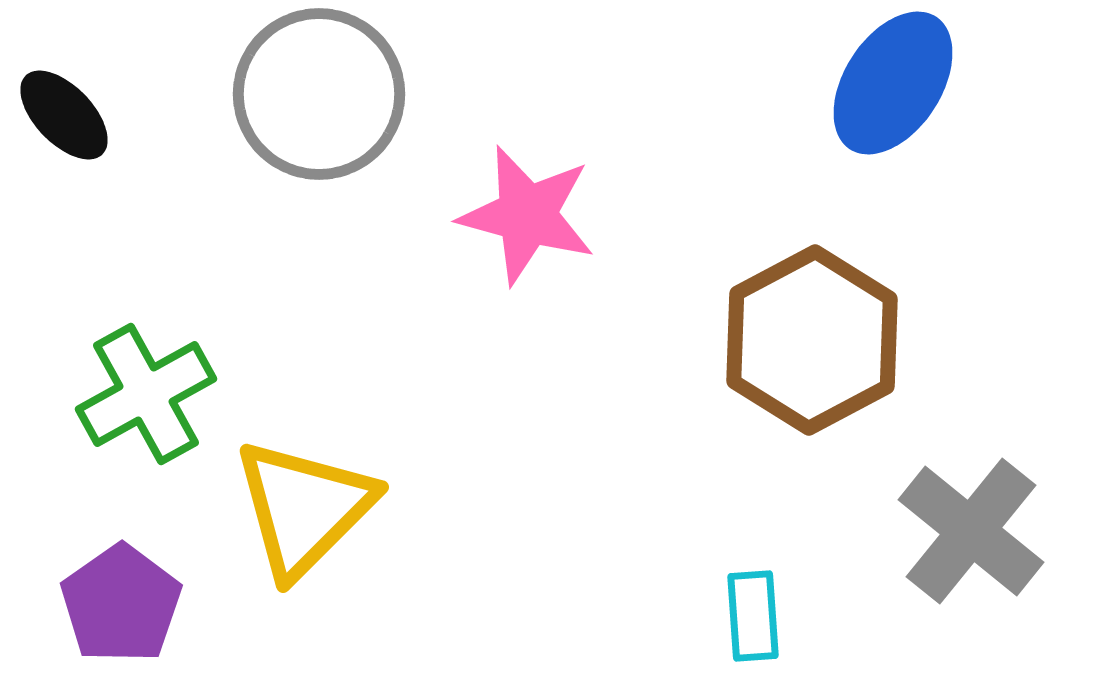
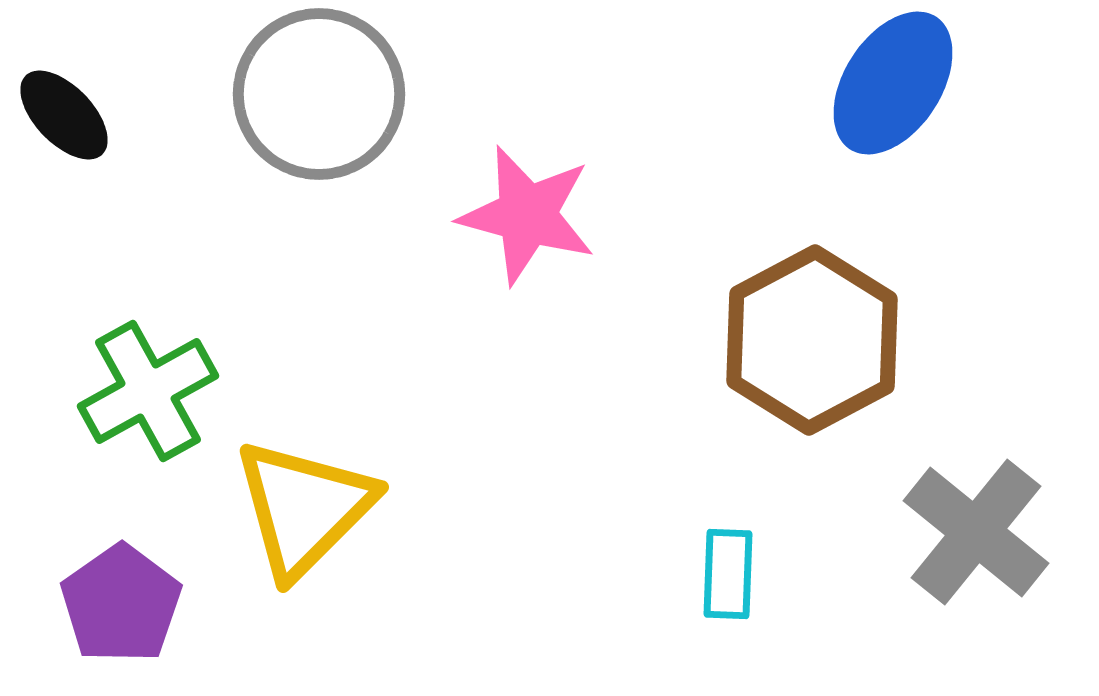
green cross: moved 2 px right, 3 px up
gray cross: moved 5 px right, 1 px down
cyan rectangle: moved 25 px left, 42 px up; rotated 6 degrees clockwise
